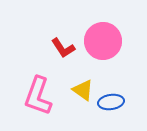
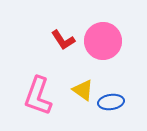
red L-shape: moved 8 px up
